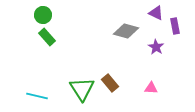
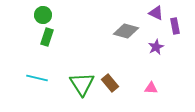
green rectangle: rotated 60 degrees clockwise
purple star: rotated 14 degrees clockwise
green triangle: moved 5 px up
cyan line: moved 18 px up
